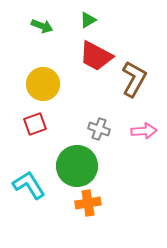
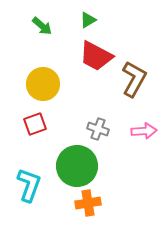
green arrow: rotated 20 degrees clockwise
gray cross: moved 1 px left
cyan L-shape: rotated 52 degrees clockwise
